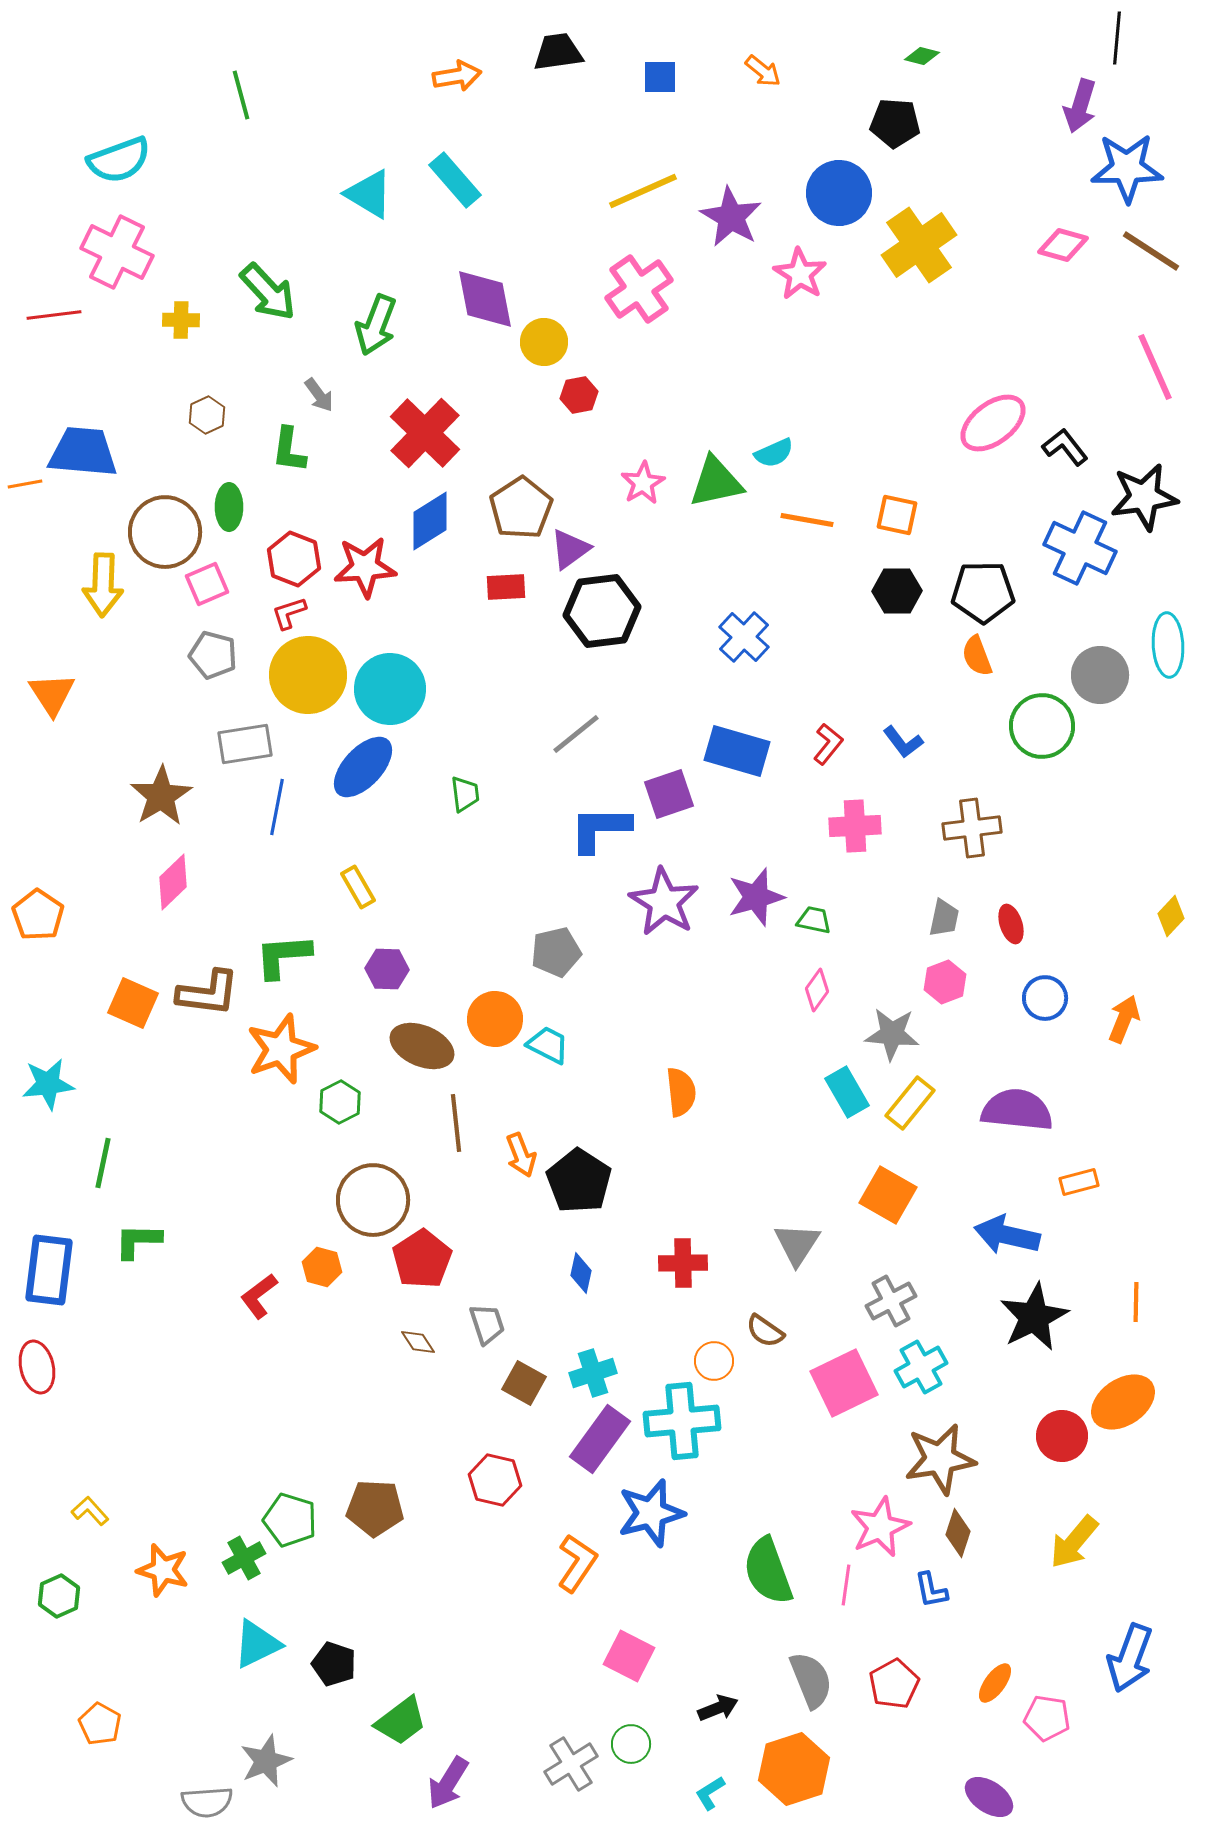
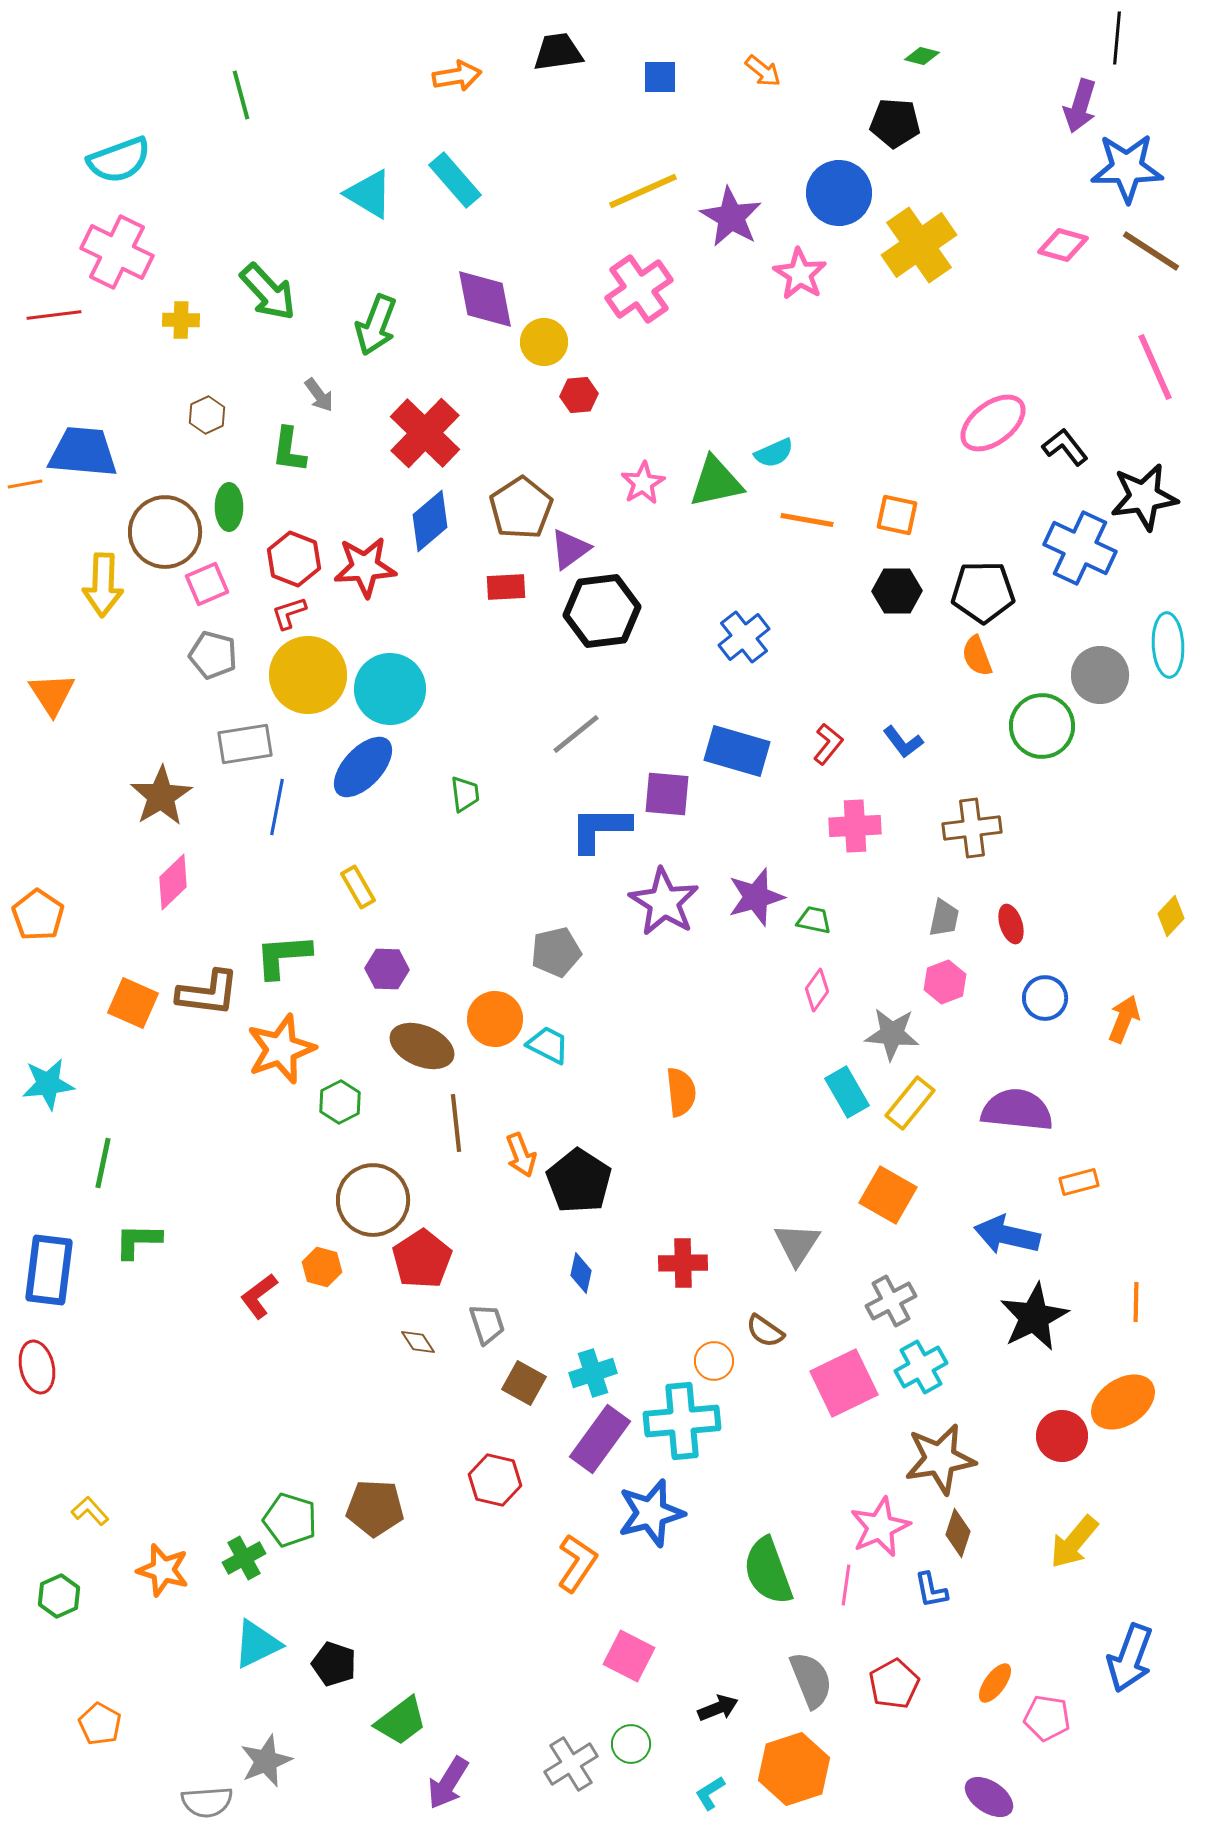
red hexagon at (579, 395): rotated 6 degrees clockwise
blue diamond at (430, 521): rotated 8 degrees counterclockwise
blue cross at (744, 637): rotated 9 degrees clockwise
purple square at (669, 794): moved 2 px left; rotated 24 degrees clockwise
